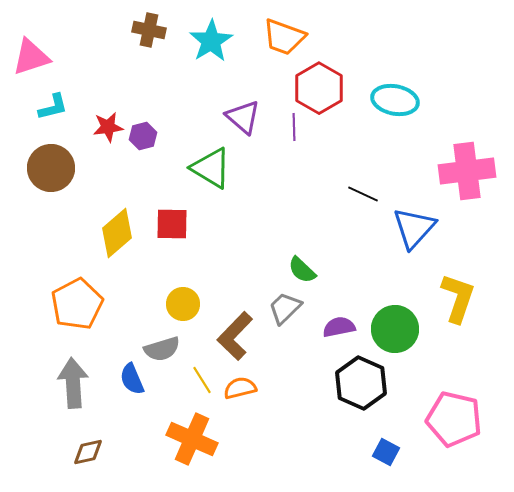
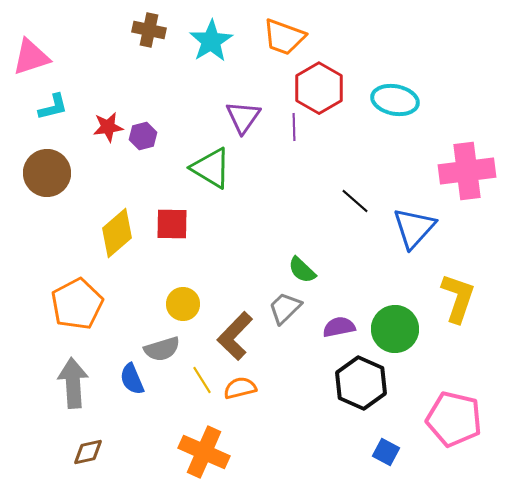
purple triangle: rotated 24 degrees clockwise
brown circle: moved 4 px left, 5 px down
black line: moved 8 px left, 7 px down; rotated 16 degrees clockwise
orange cross: moved 12 px right, 13 px down
